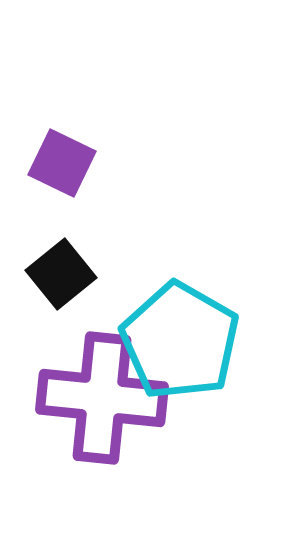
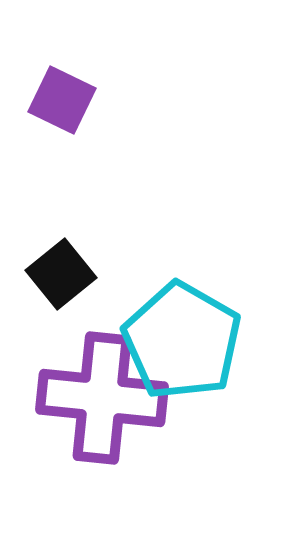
purple square: moved 63 px up
cyan pentagon: moved 2 px right
